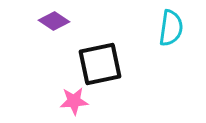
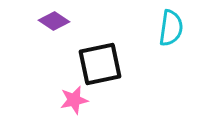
pink star: moved 1 px up; rotated 8 degrees counterclockwise
